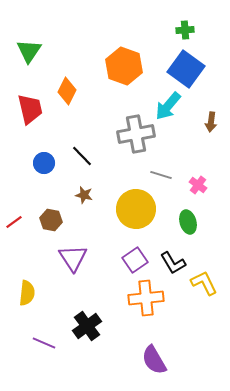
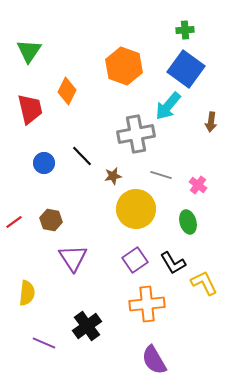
brown star: moved 29 px right, 19 px up; rotated 24 degrees counterclockwise
orange cross: moved 1 px right, 6 px down
